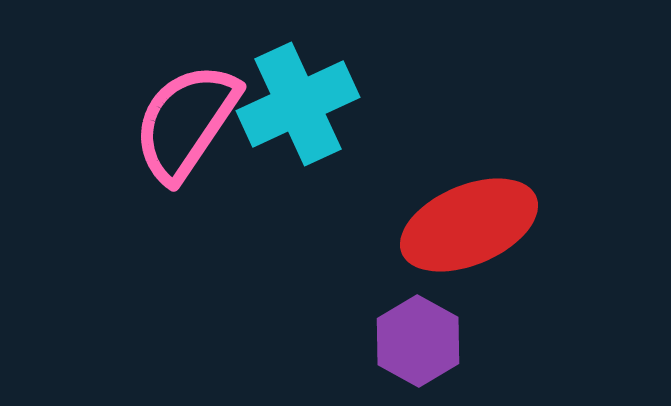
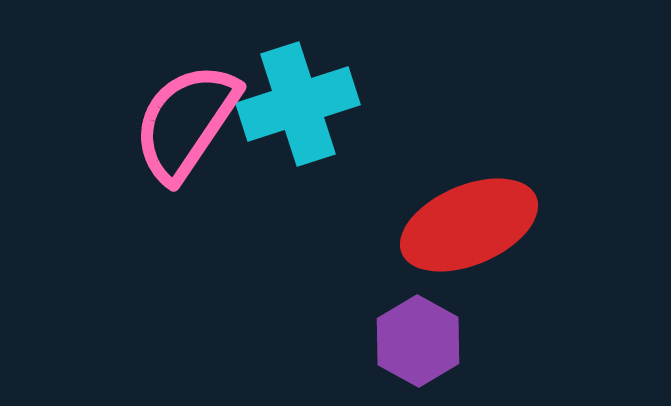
cyan cross: rotated 7 degrees clockwise
